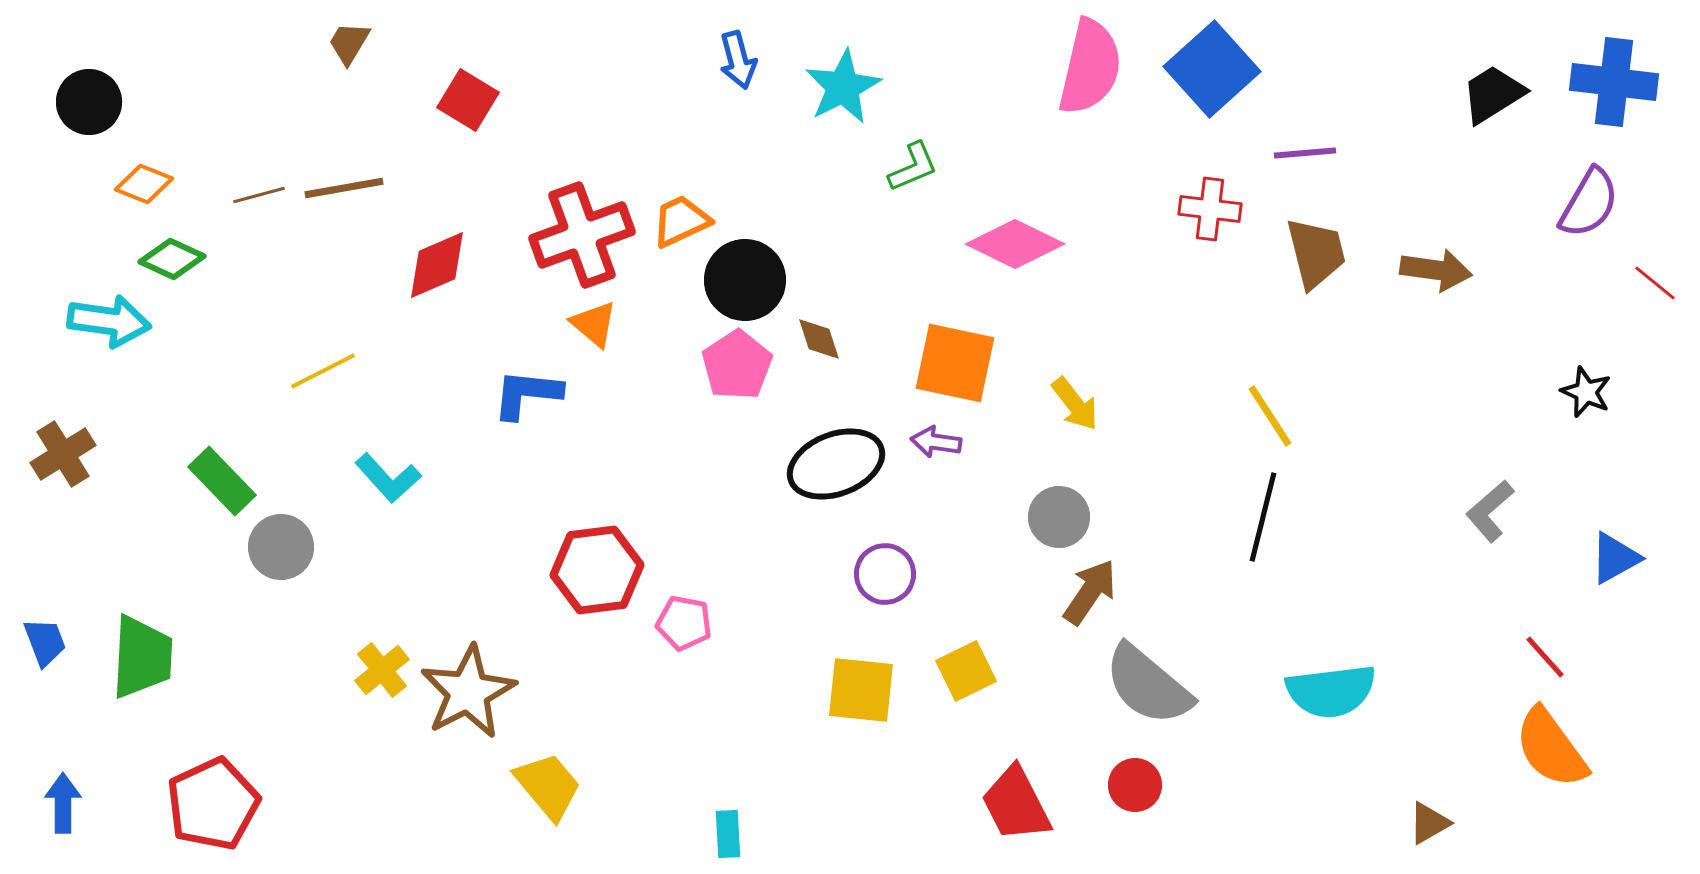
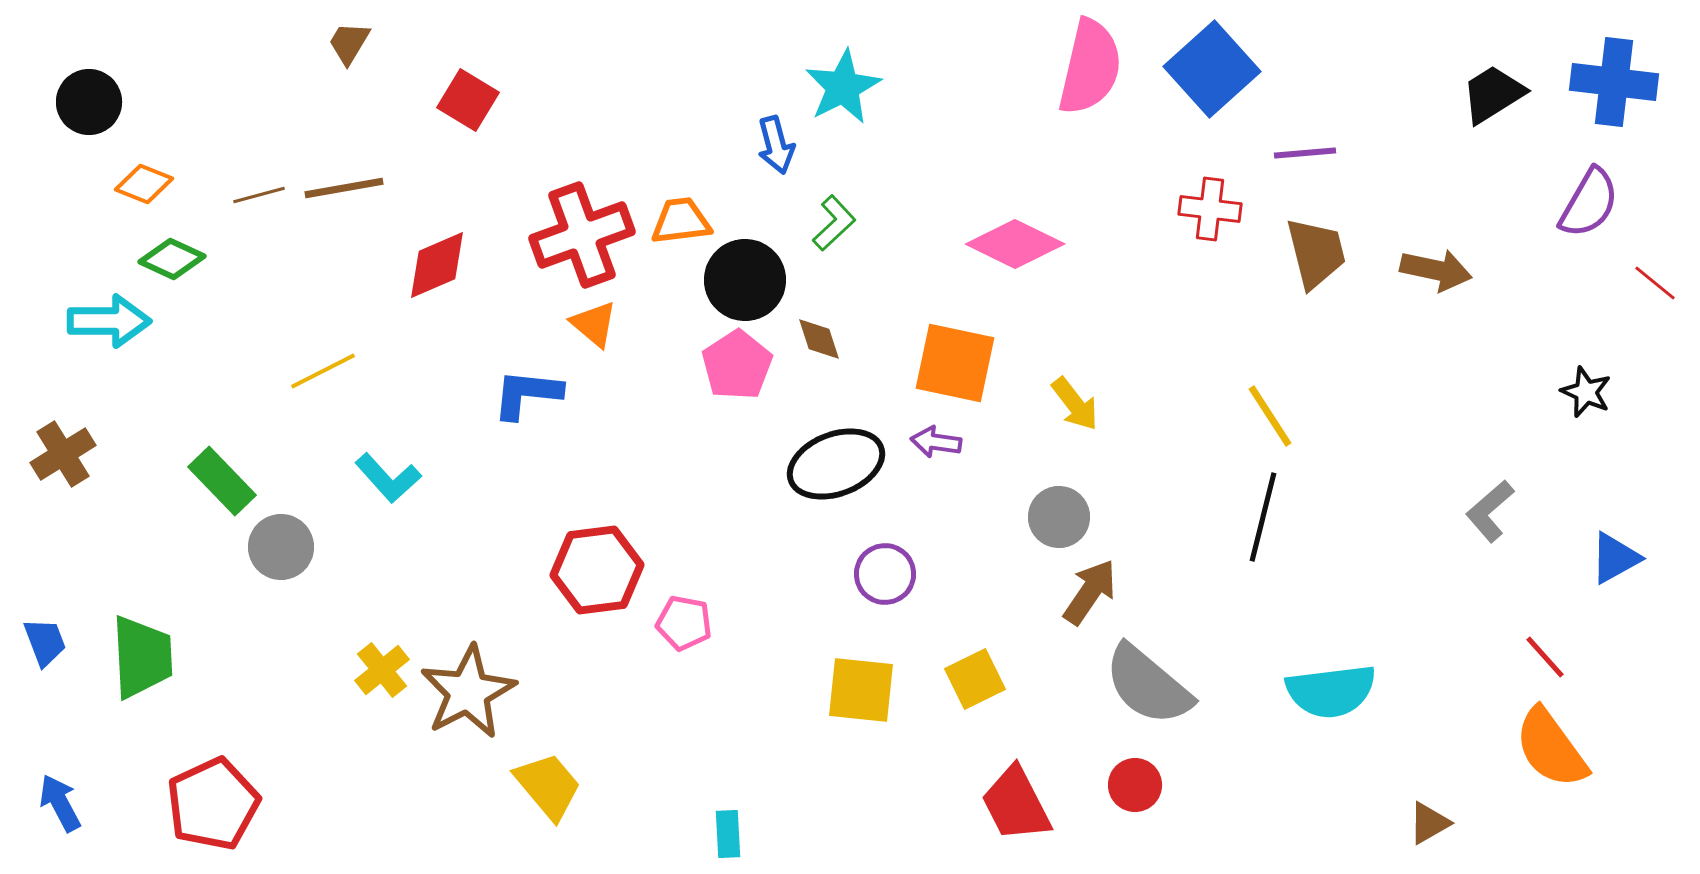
blue arrow at (738, 60): moved 38 px right, 85 px down
green L-shape at (913, 167): moved 79 px left, 56 px down; rotated 20 degrees counterclockwise
orange trapezoid at (681, 221): rotated 18 degrees clockwise
brown arrow at (1436, 270): rotated 4 degrees clockwise
cyan arrow at (109, 321): rotated 8 degrees counterclockwise
green trapezoid at (142, 657): rotated 6 degrees counterclockwise
yellow square at (966, 671): moved 9 px right, 8 px down
blue arrow at (63, 803): moved 3 px left; rotated 28 degrees counterclockwise
